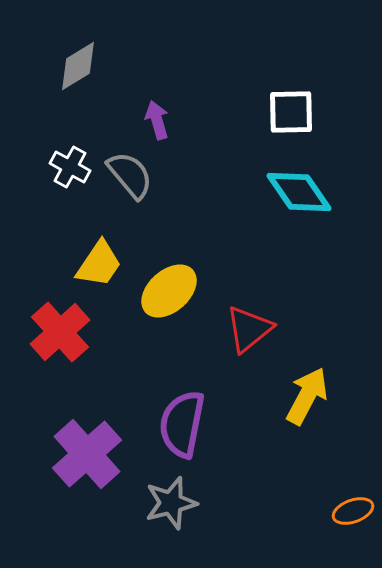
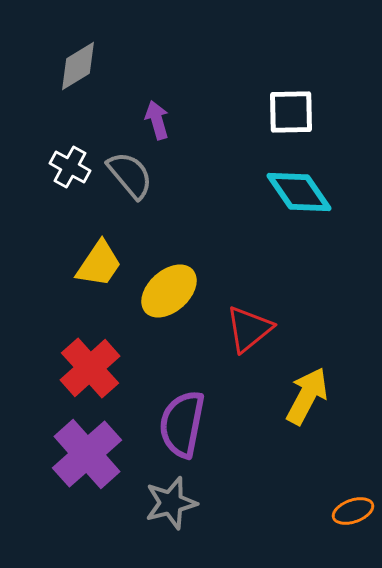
red cross: moved 30 px right, 36 px down
